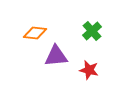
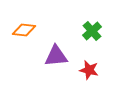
orange diamond: moved 11 px left, 3 px up
